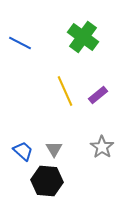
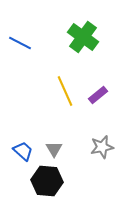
gray star: rotated 25 degrees clockwise
